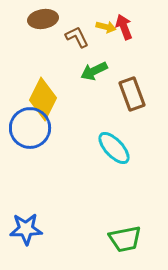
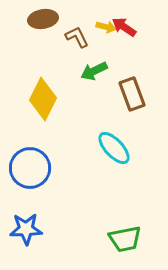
red arrow: rotated 35 degrees counterclockwise
blue circle: moved 40 px down
